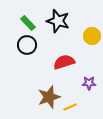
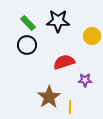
black star: rotated 15 degrees counterclockwise
purple star: moved 4 px left, 3 px up
brown star: rotated 15 degrees counterclockwise
yellow line: rotated 64 degrees counterclockwise
